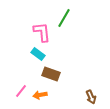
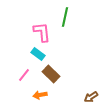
green line: moved 1 px right, 1 px up; rotated 18 degrees counterclockwise
brown rectangle: rotated 24 degrees clockwise
pink line: moved 3 px right, 16 px up
brown arrow: rotated 80 degrees clockwise
